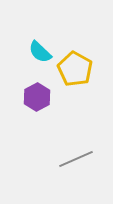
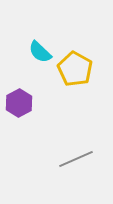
purple hexagon: moved 18 px left, 6 px down
